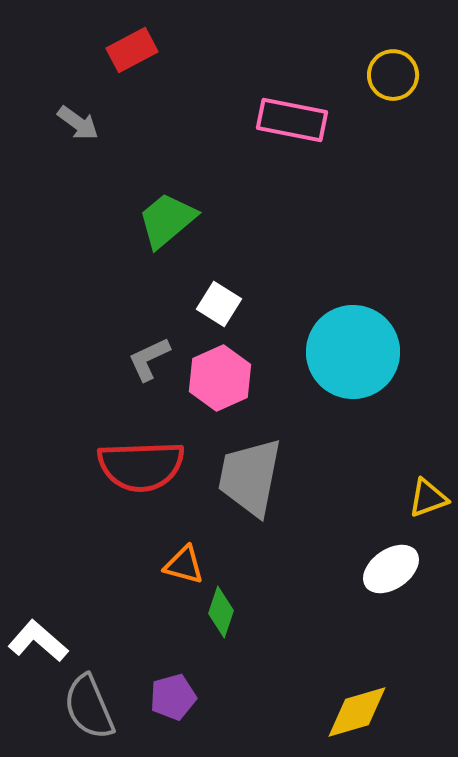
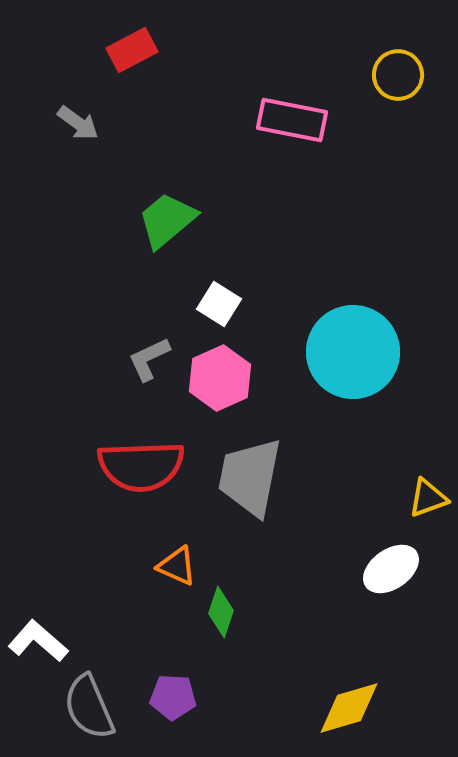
yellow circle: moved 5 px right
orange triangle: moved 7 px left, 1 px down; rotated 9 degrees clockwise
purple pentagon: rotated 18 degrees clockwise
yellow diamond: moved 8 px left, 4 px up
